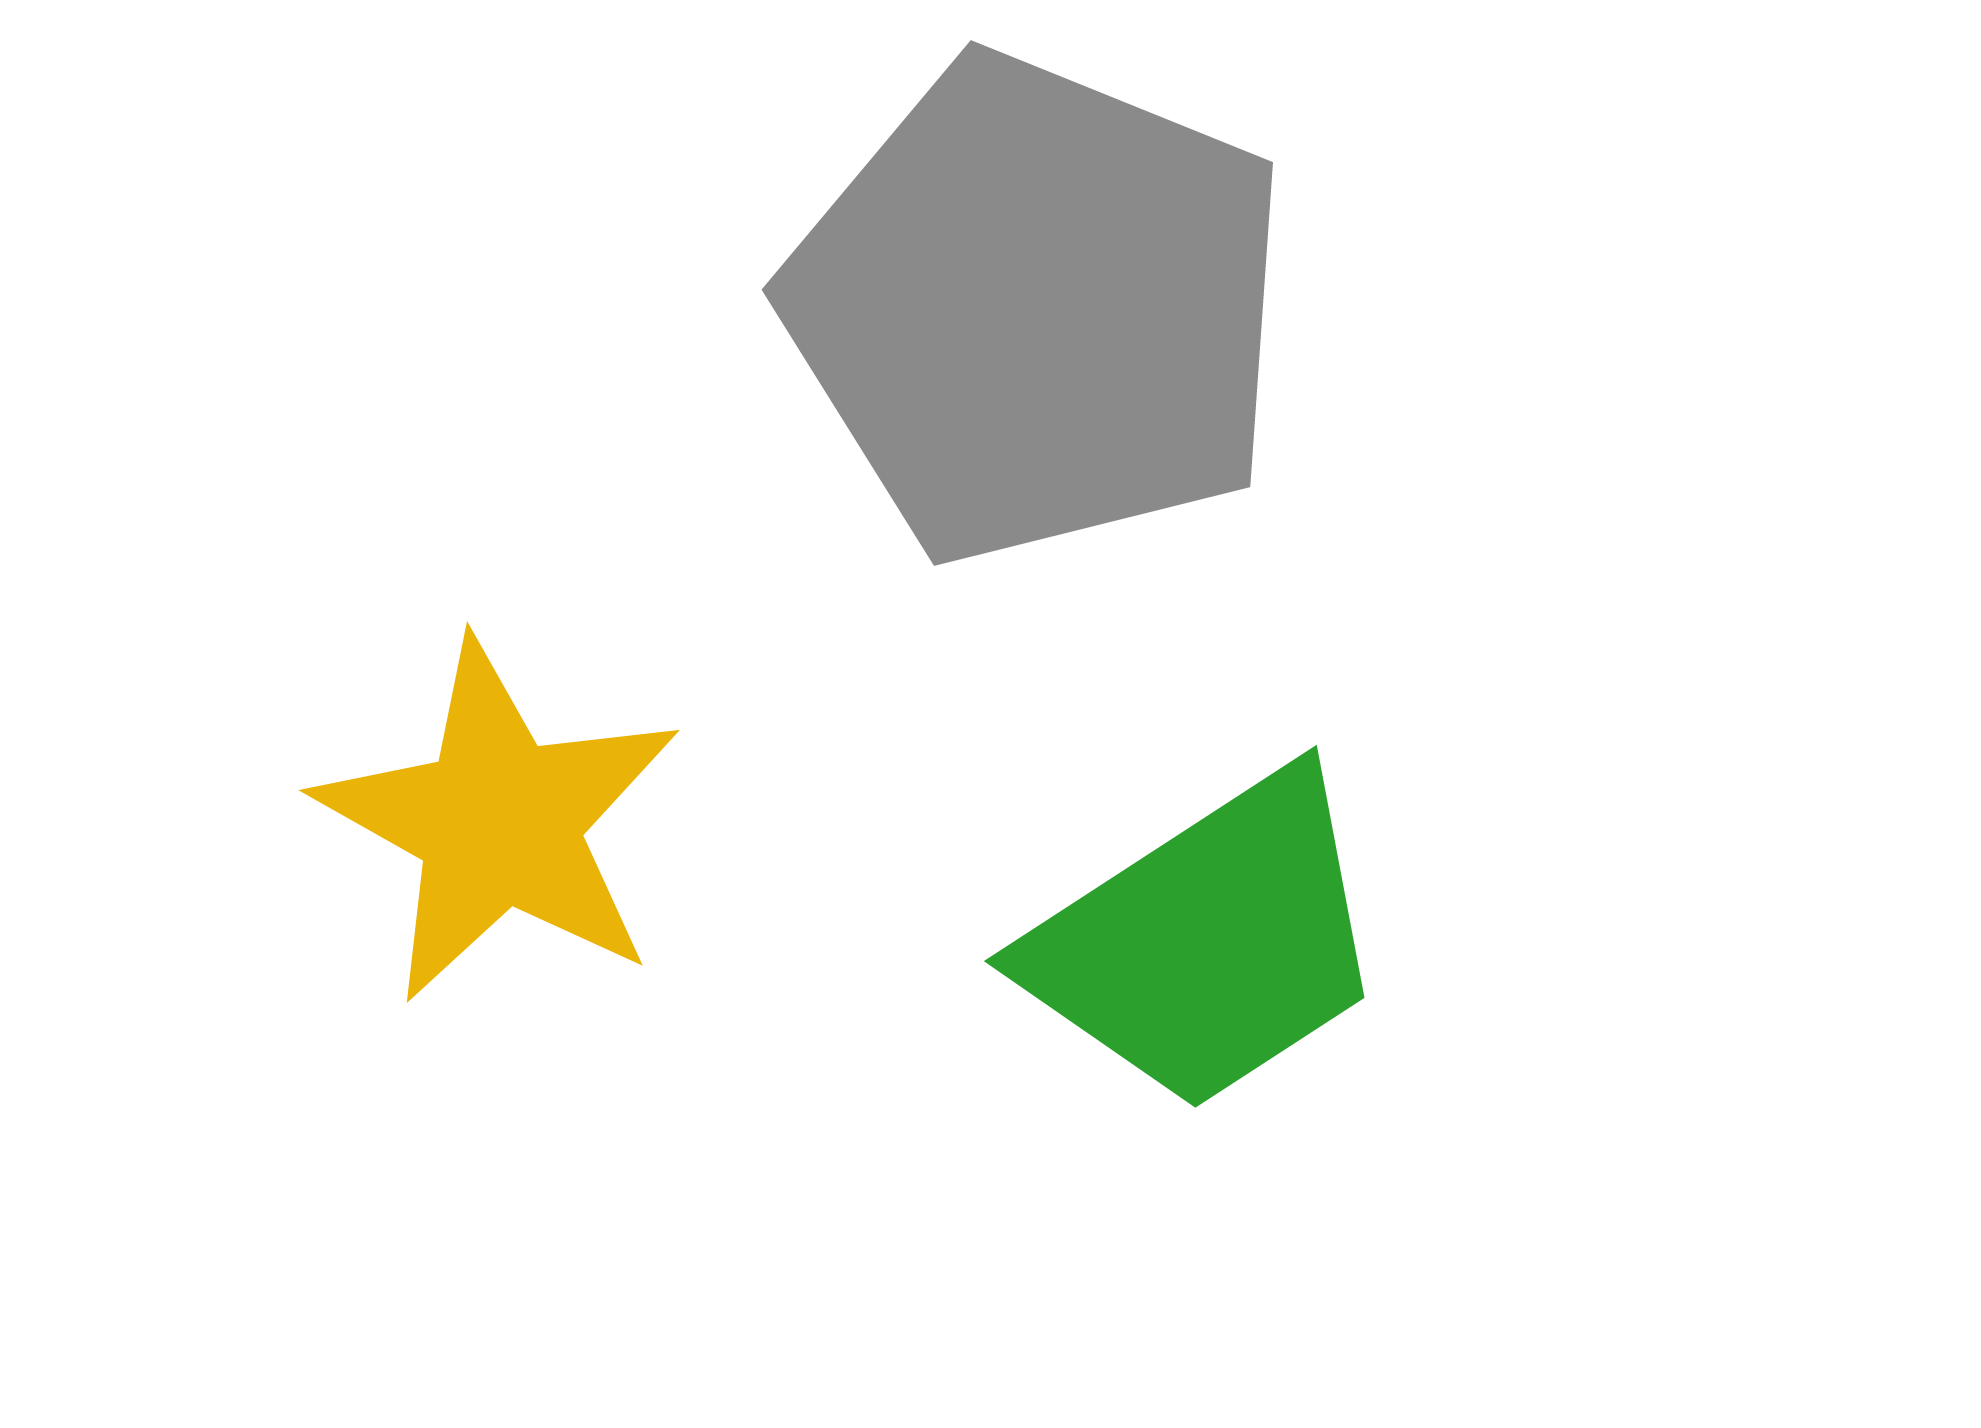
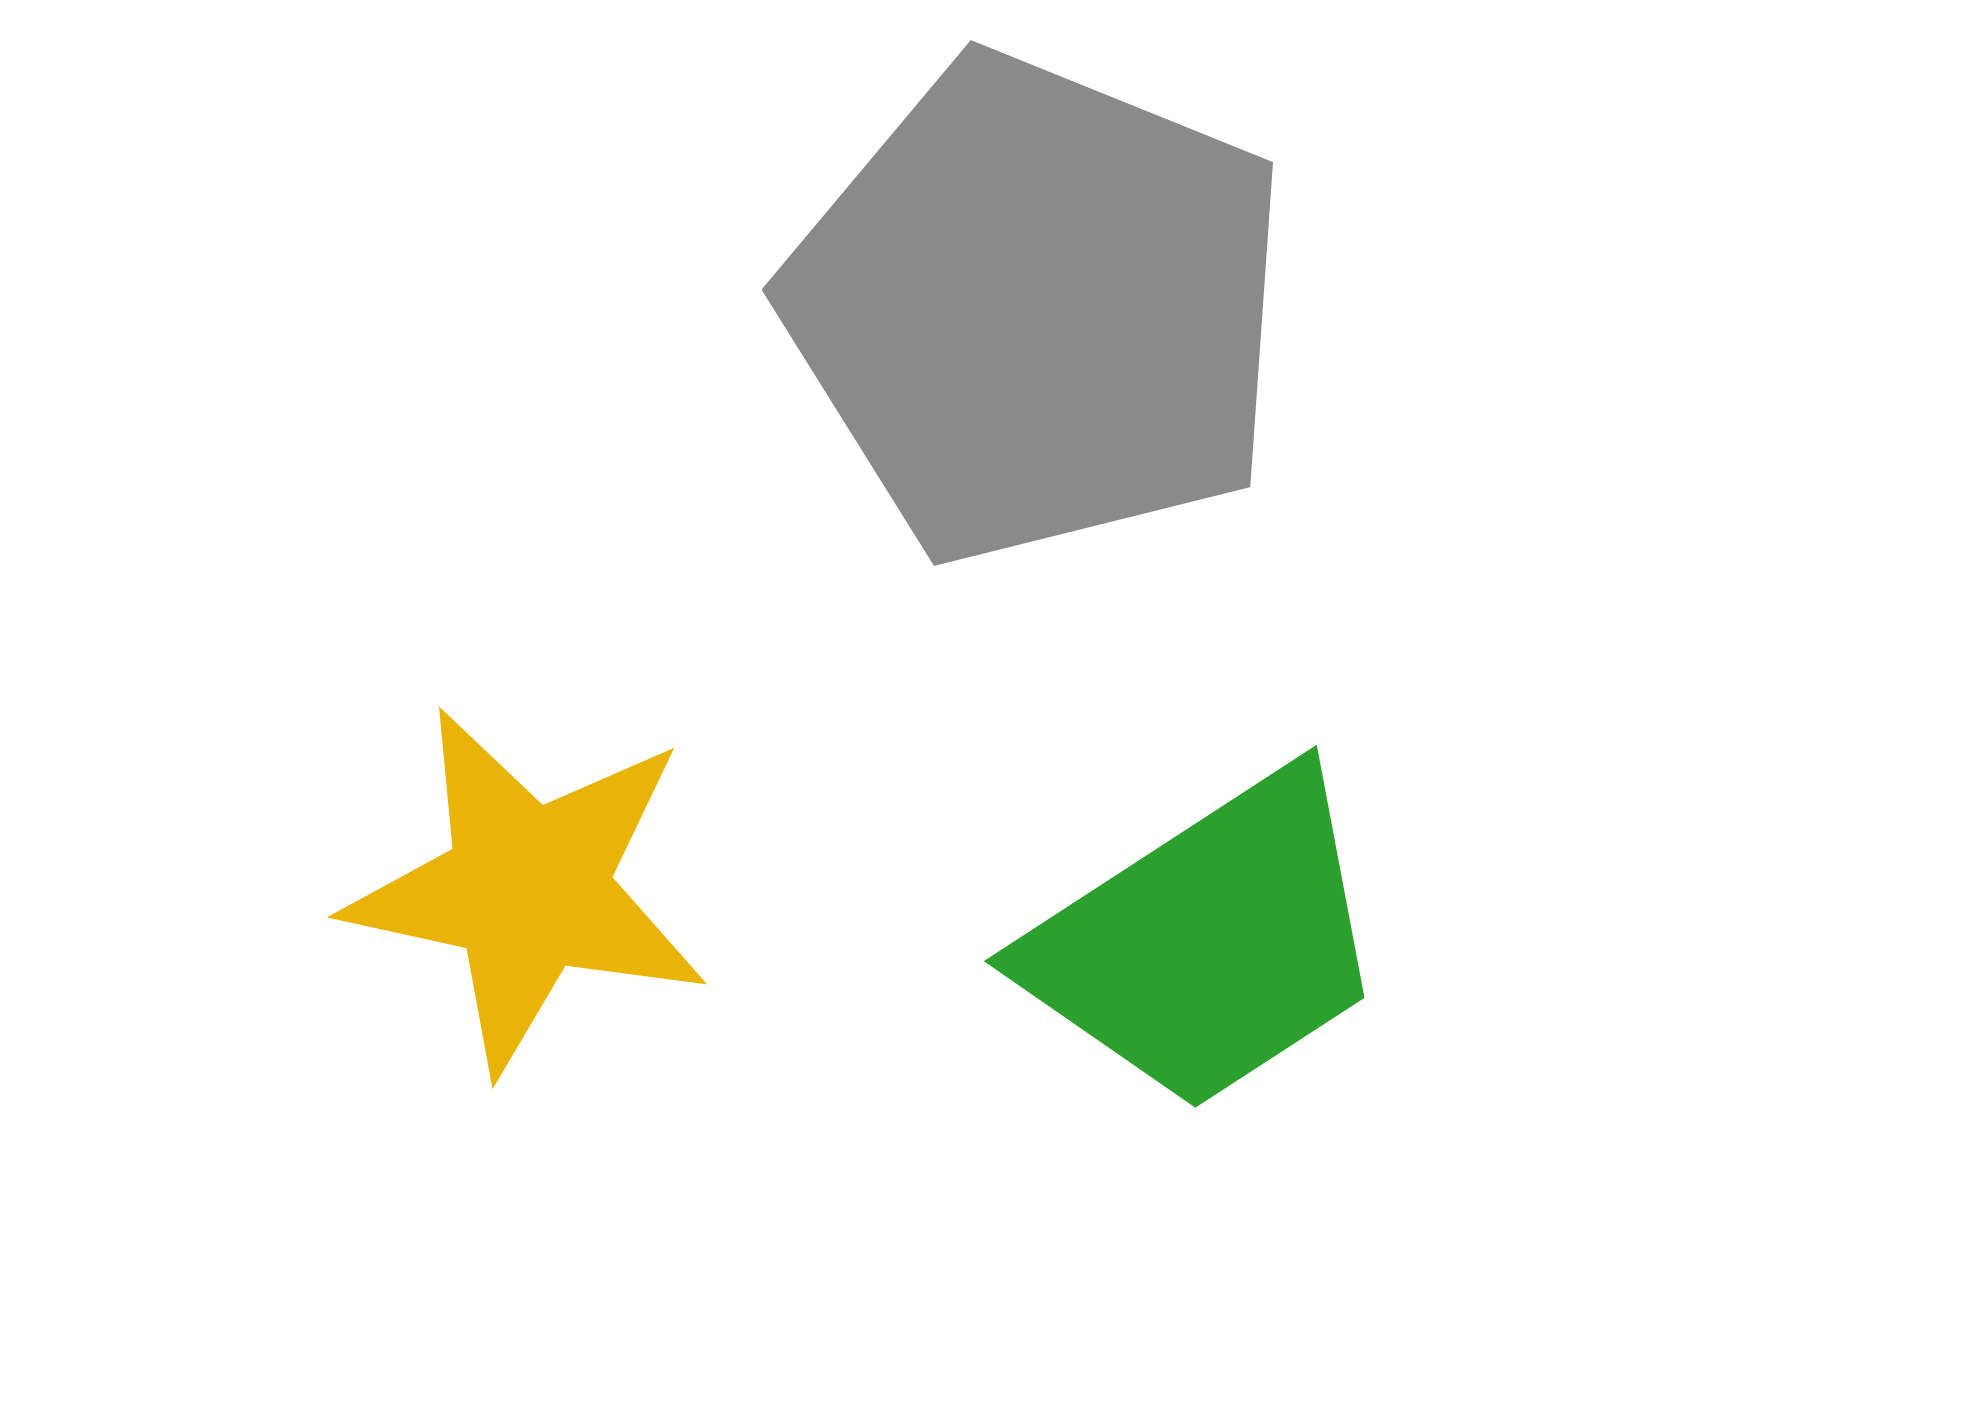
yellow star: moved 29 px right, 67 px down; rotated 17 degrees counterclockwise
